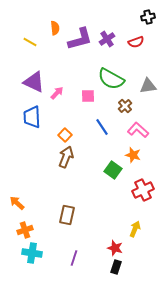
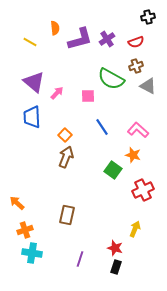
purple triangle: rotated 15 degrees clockwise
gray triangle: rotated 36 degrees clockwise
brown cross: moved 11 px right, 40 px up; rotated 24 degrees clockwise
purple line: moved 6 px right, 1 px down
